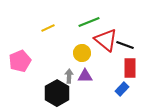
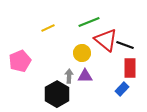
black hexagon: moved 1 px down
